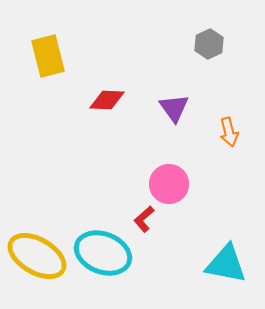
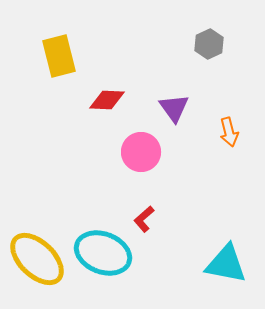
yellow rectangle: moved 11 px right
pink circle: moved 28 px left, 32 px up
yellow ellipse: moved 3 px down; rotated 14 degrees clockwise
